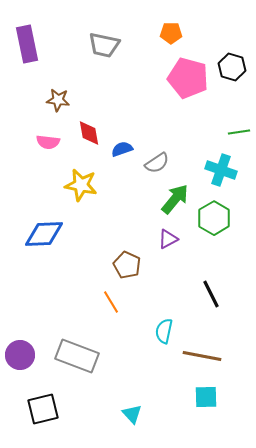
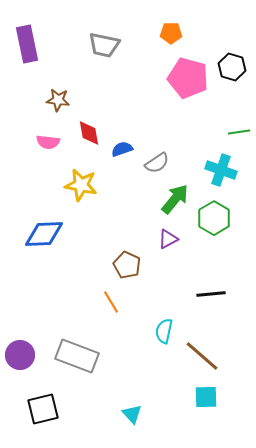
black line: rotated 68 degrees counterclockwise
brown line: rotated 30 degrees clockwise
